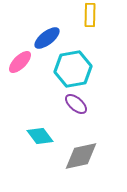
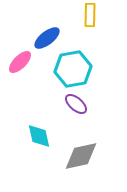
cyan diamond: moved 1 px left; rotated 24 degrees clockwise
